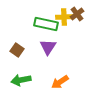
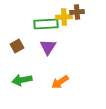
brown cross: moved 2 px up; rotated 32 degrees clockwise
green rectangle: rotated 15 degrees counterclockwise
brown square: moved 4 px up; rotated 24 degrees clockwise
green arrow: moved 1 px right
